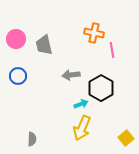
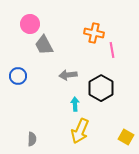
pink circle: moved 14 px right, 15 px up
gray trapezoid: rotated 15 degrees counterclockwise
gray arrow: moved 3 px left
cyan arrow: moved 6 px left; rotated 72 degrees counterclockwise
yellow arrow: moved 2 px left, 3 px down
yellow square: moved 1 px up; rotated 21 degrees counterclockwise
